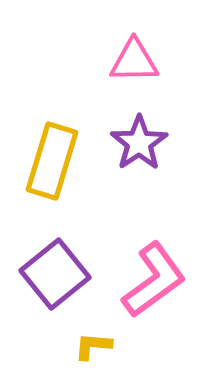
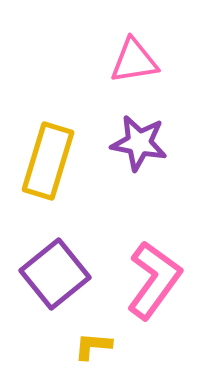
pink triangle: rotated 8 degrees counterclockwise
purple star: rotated 28 degrees counterclockwise
yellow rectangle: moved 4 px left
pink L-shape: rotated 18 degrees counterclockwise
